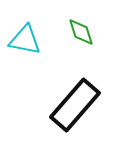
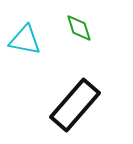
green diamond: moved 2 px left, 4 px up
